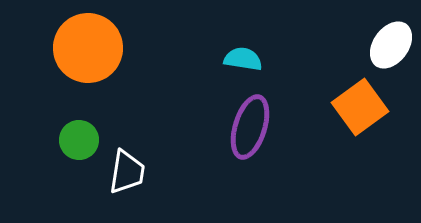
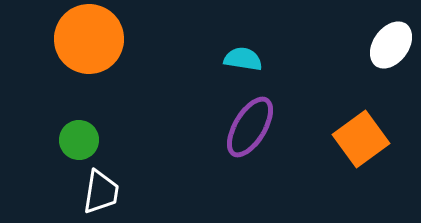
orange circle: moved 1 px right, 9 px up
orange square: moved 1 px right, 32 px down
purple ellipse: rotated 14 degrees clockwise
white trapezoid: moved 26 px left, 20 px down
